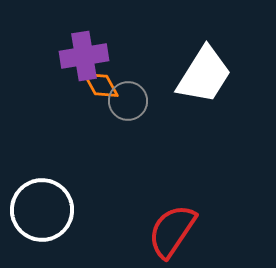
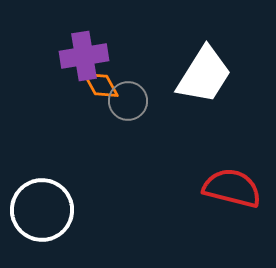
red semicircle: moved 60 px right, 43 px up; rotated 70 degrees clockwise
